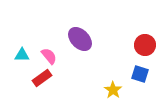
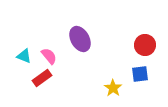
purple ellipse: rotated 15 degrees clockwise
cyan triangle: moved 2 px right, 1 px down; rotated 21 degrees clockwise
blue square: rotated 24 degrees counterclockwise
yellow star: moved 2 px up
